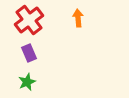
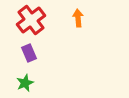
red cross: moved 2 px right
green star: moved 2 px left, 1 px down
